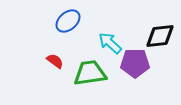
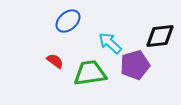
purple pentagon: moved 2 px down; rotated 16 degrees counterclockwise
